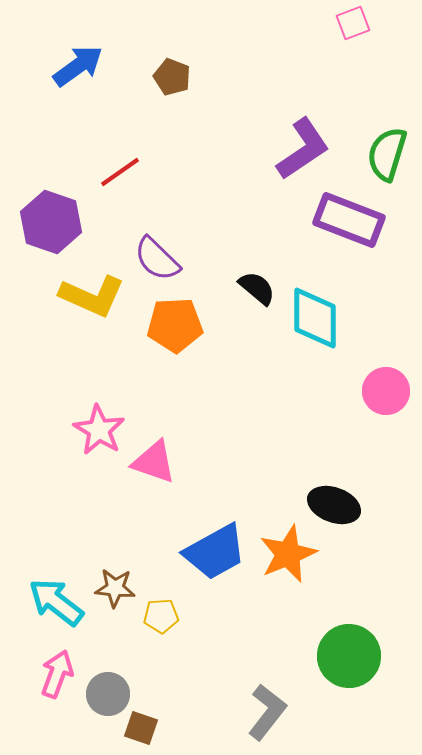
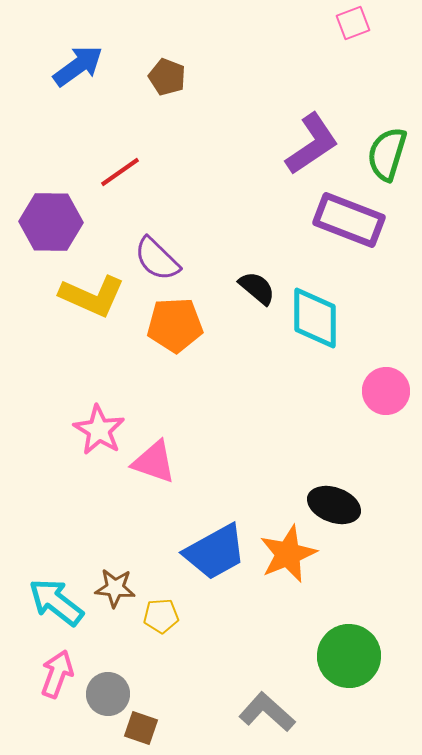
brown pentagon: moved 5 px left
purple L-shape: moved 9 px right, 5 px up
purple hexagon: rotated 18 degrees counterclockwise
gray L-shape: rotated 86 degrees counterclockwise
